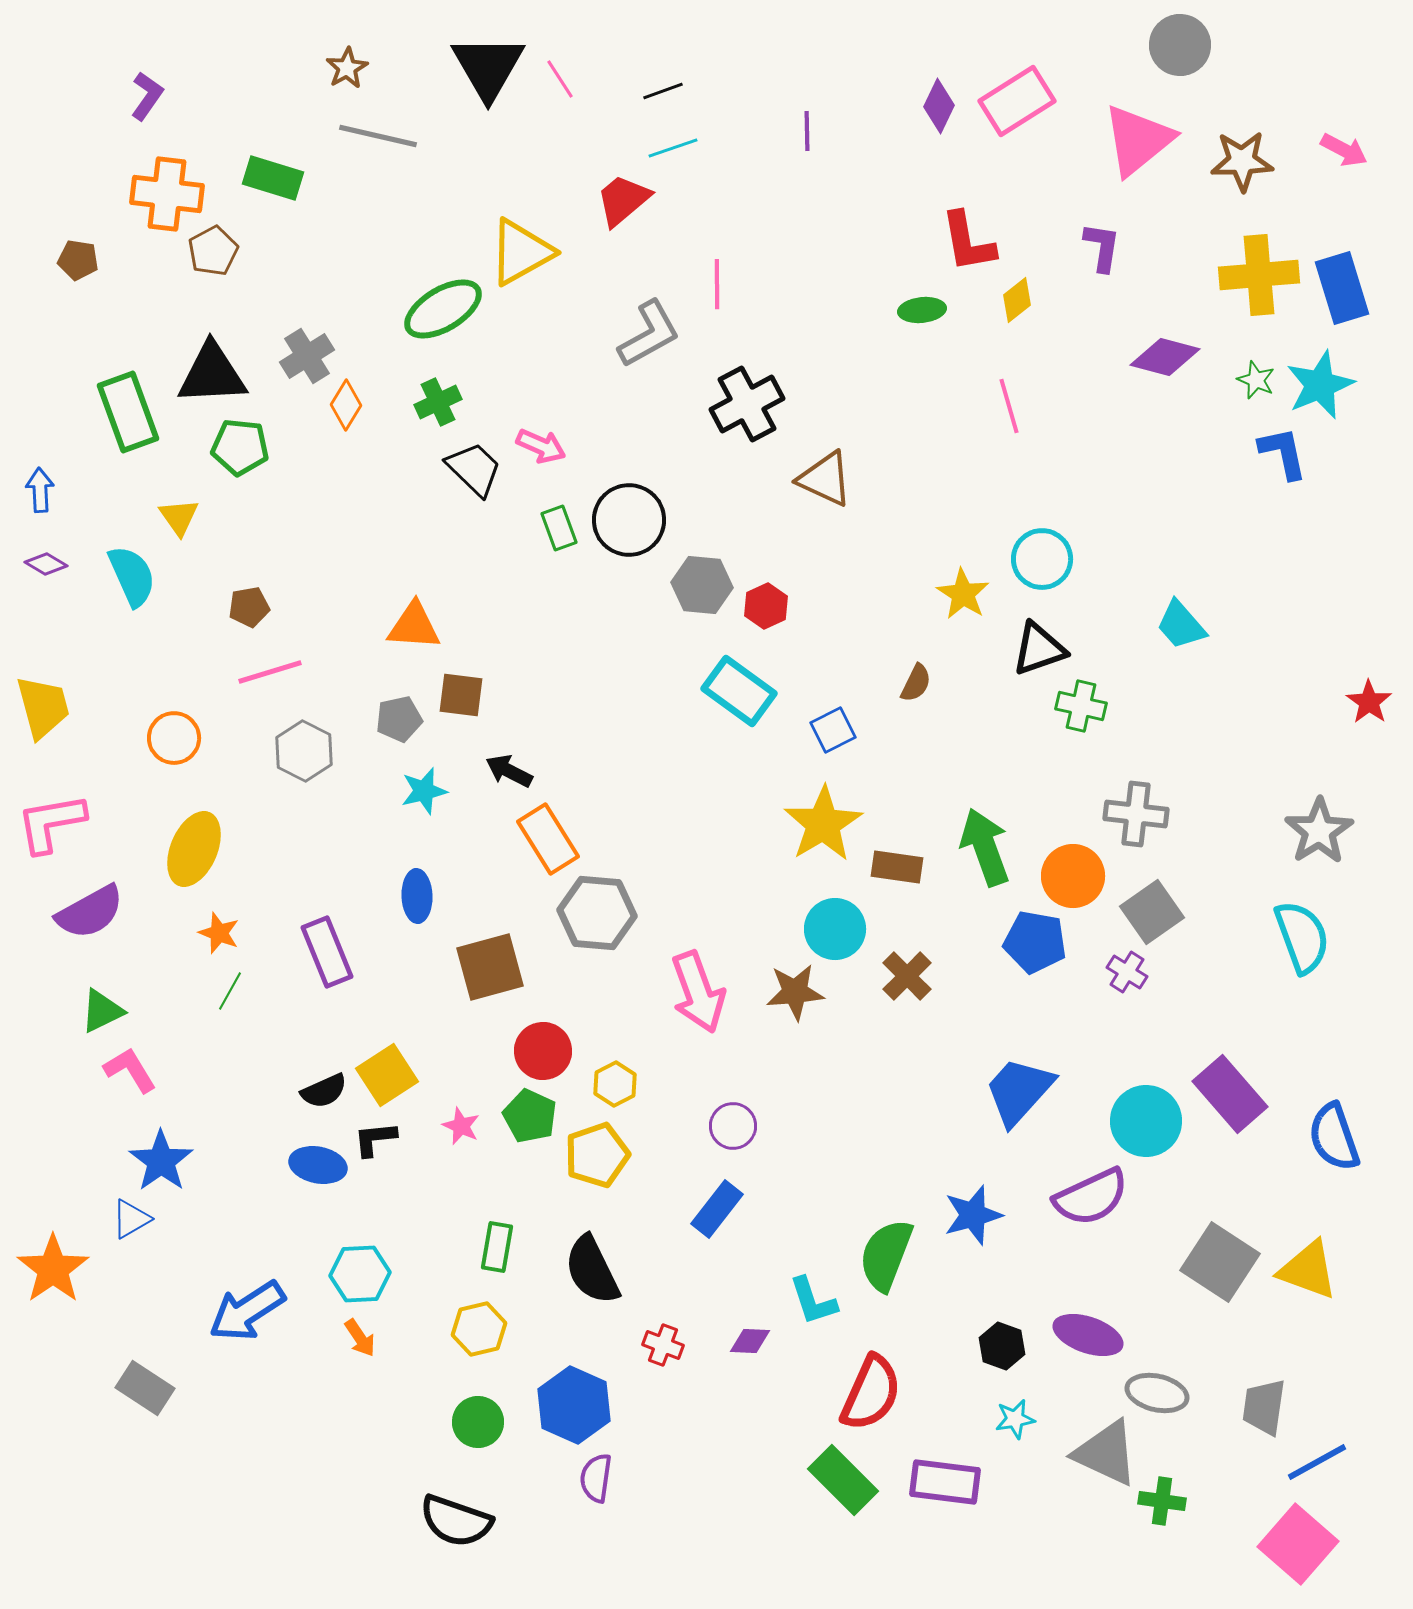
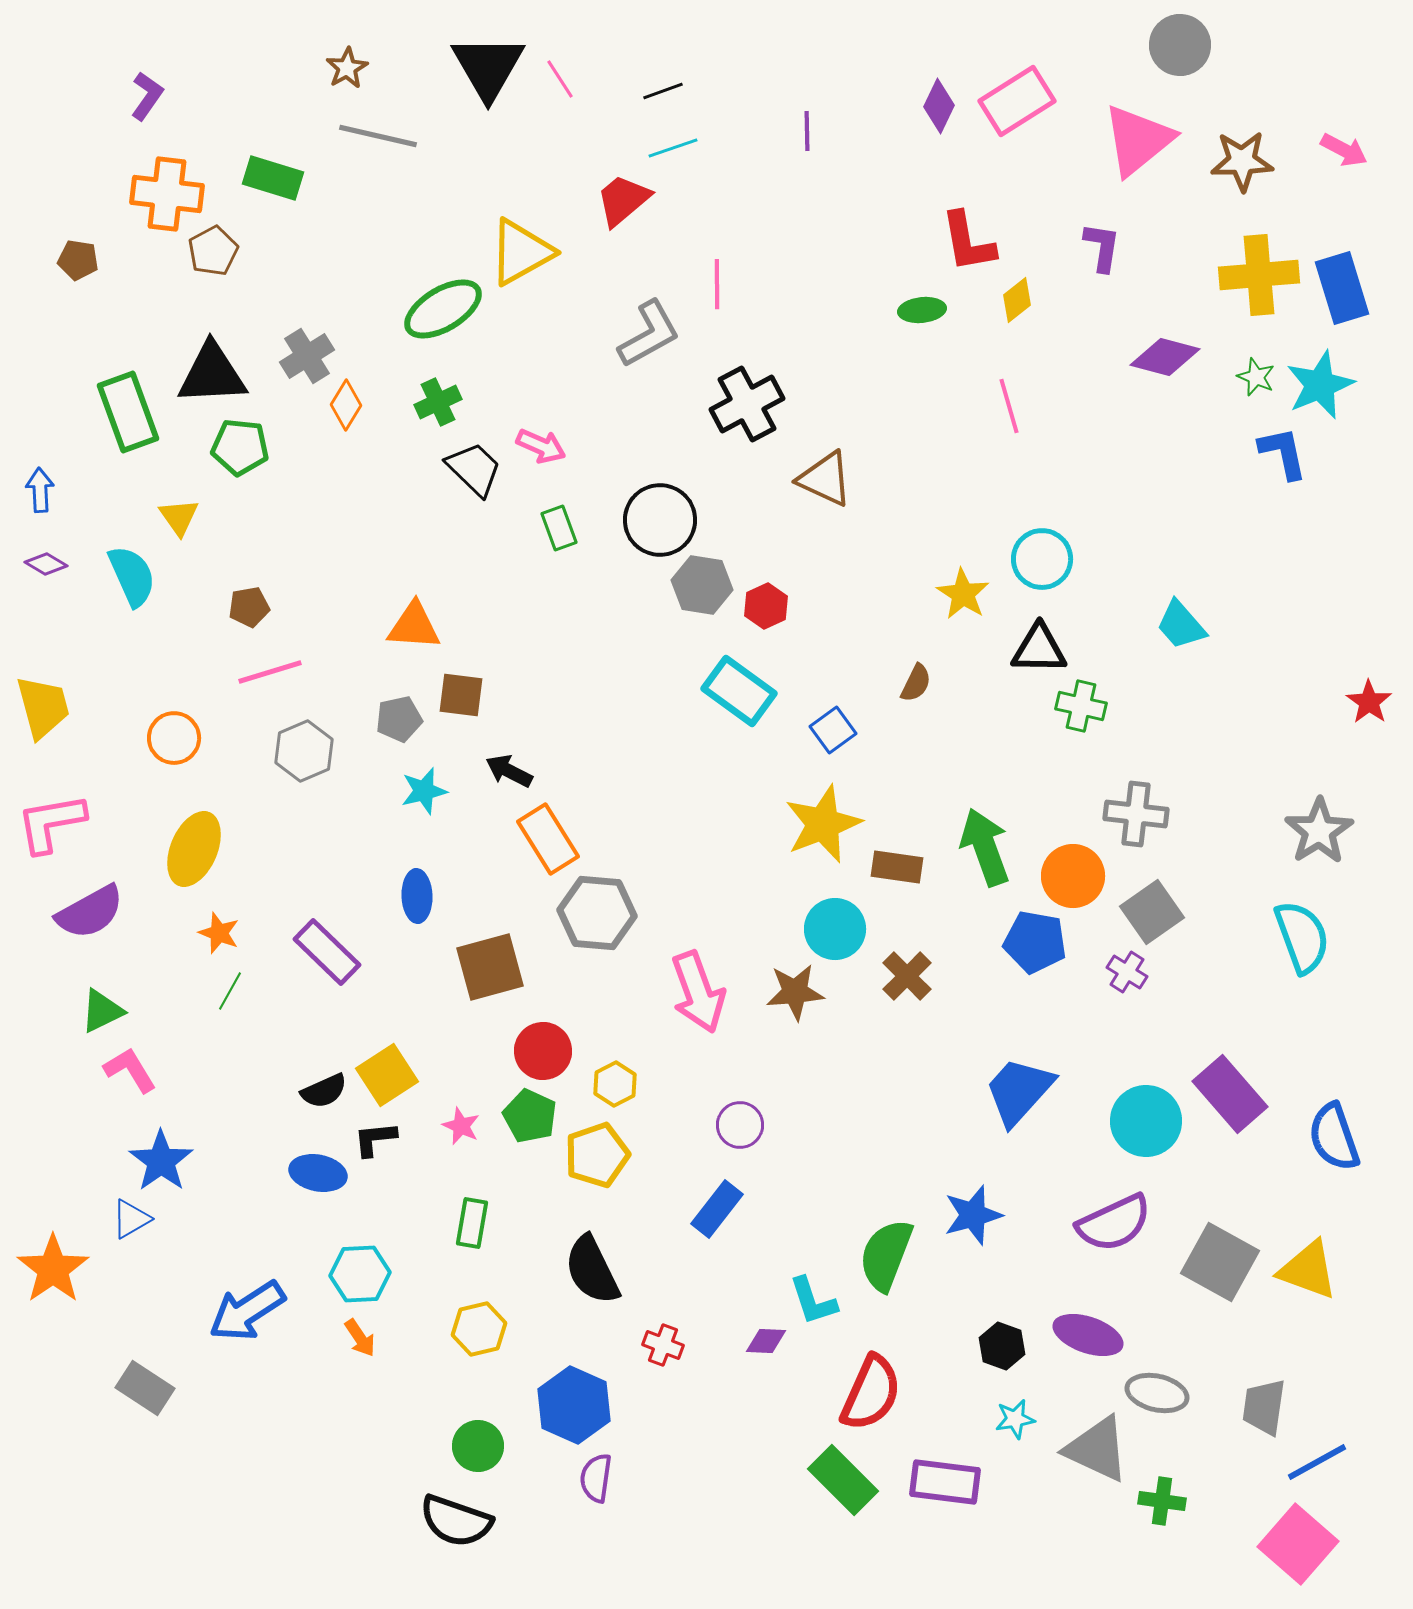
green star at (1256, 380): moved 3 px up
black circle at (629, 520): moved 31 px right
gray hexagon at (702, 585): rotated 4 degrees clockwise
black triangle at (1039, 649): rotated 20 degrees clockwise
blue square at (833, 730): rotated 9 degrees counterclockwise
gray hexagon at (304, 751): rotated 10 degrees clockwise
yellow star at (823, 824): rotated 10 degrees clockwise
purple rectangle at (327, 952): rotated 24 degrees counterclockwise
purple circle at (733, 1126): moved 7 px right, 1 px up
blue ellipse at (318, 1165): moved 8 px down
purple semicircle at (1091, 1197): moved 23 px right, 26 px down
green rectangle at (497, 1247): moved 25 px left, 24 px up
gray square at (1220, 1262): rotated 4 degrees counterclockwise
purple diamond at (750, 1341): moved 16 px right
green circle at (478, 1422): moved 24 px down
gray triangle at (1106, 1453): moved 9 px left, 4 px up
